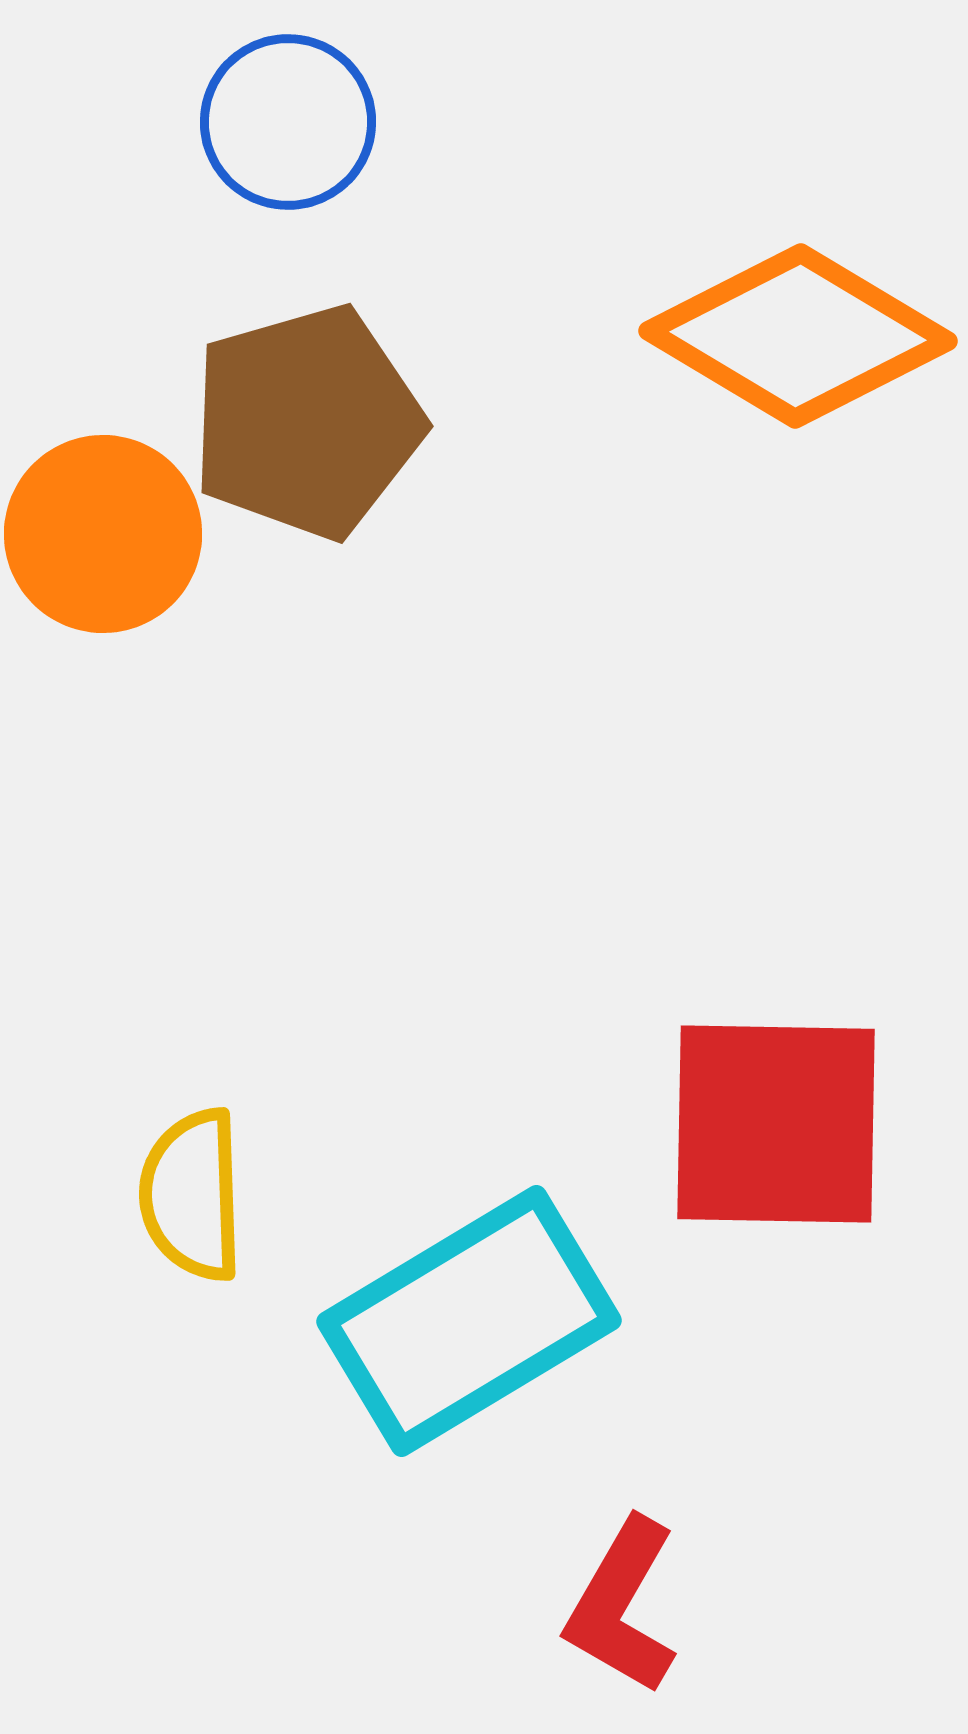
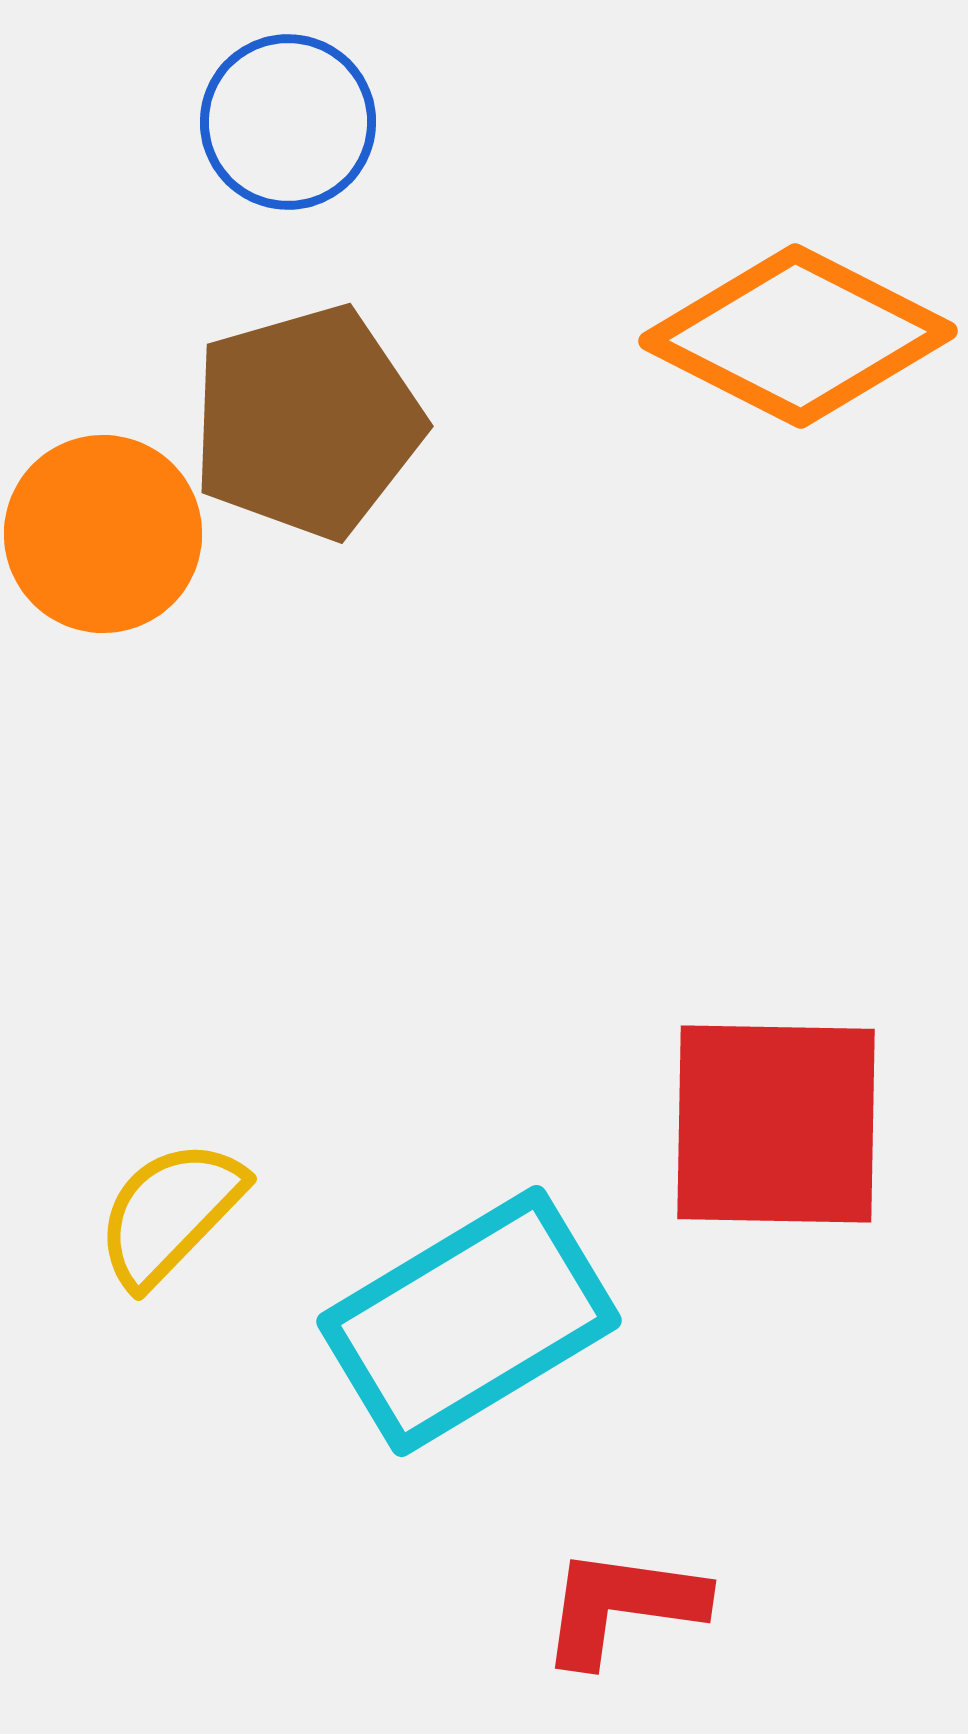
orange diamond: rotated 4 degrees counterclockwise
yellow semicircle: moved 22 px left, 18 px down; rotated 46 degrees clockwise
red L-shape: rotated 68 degrees clockwise
